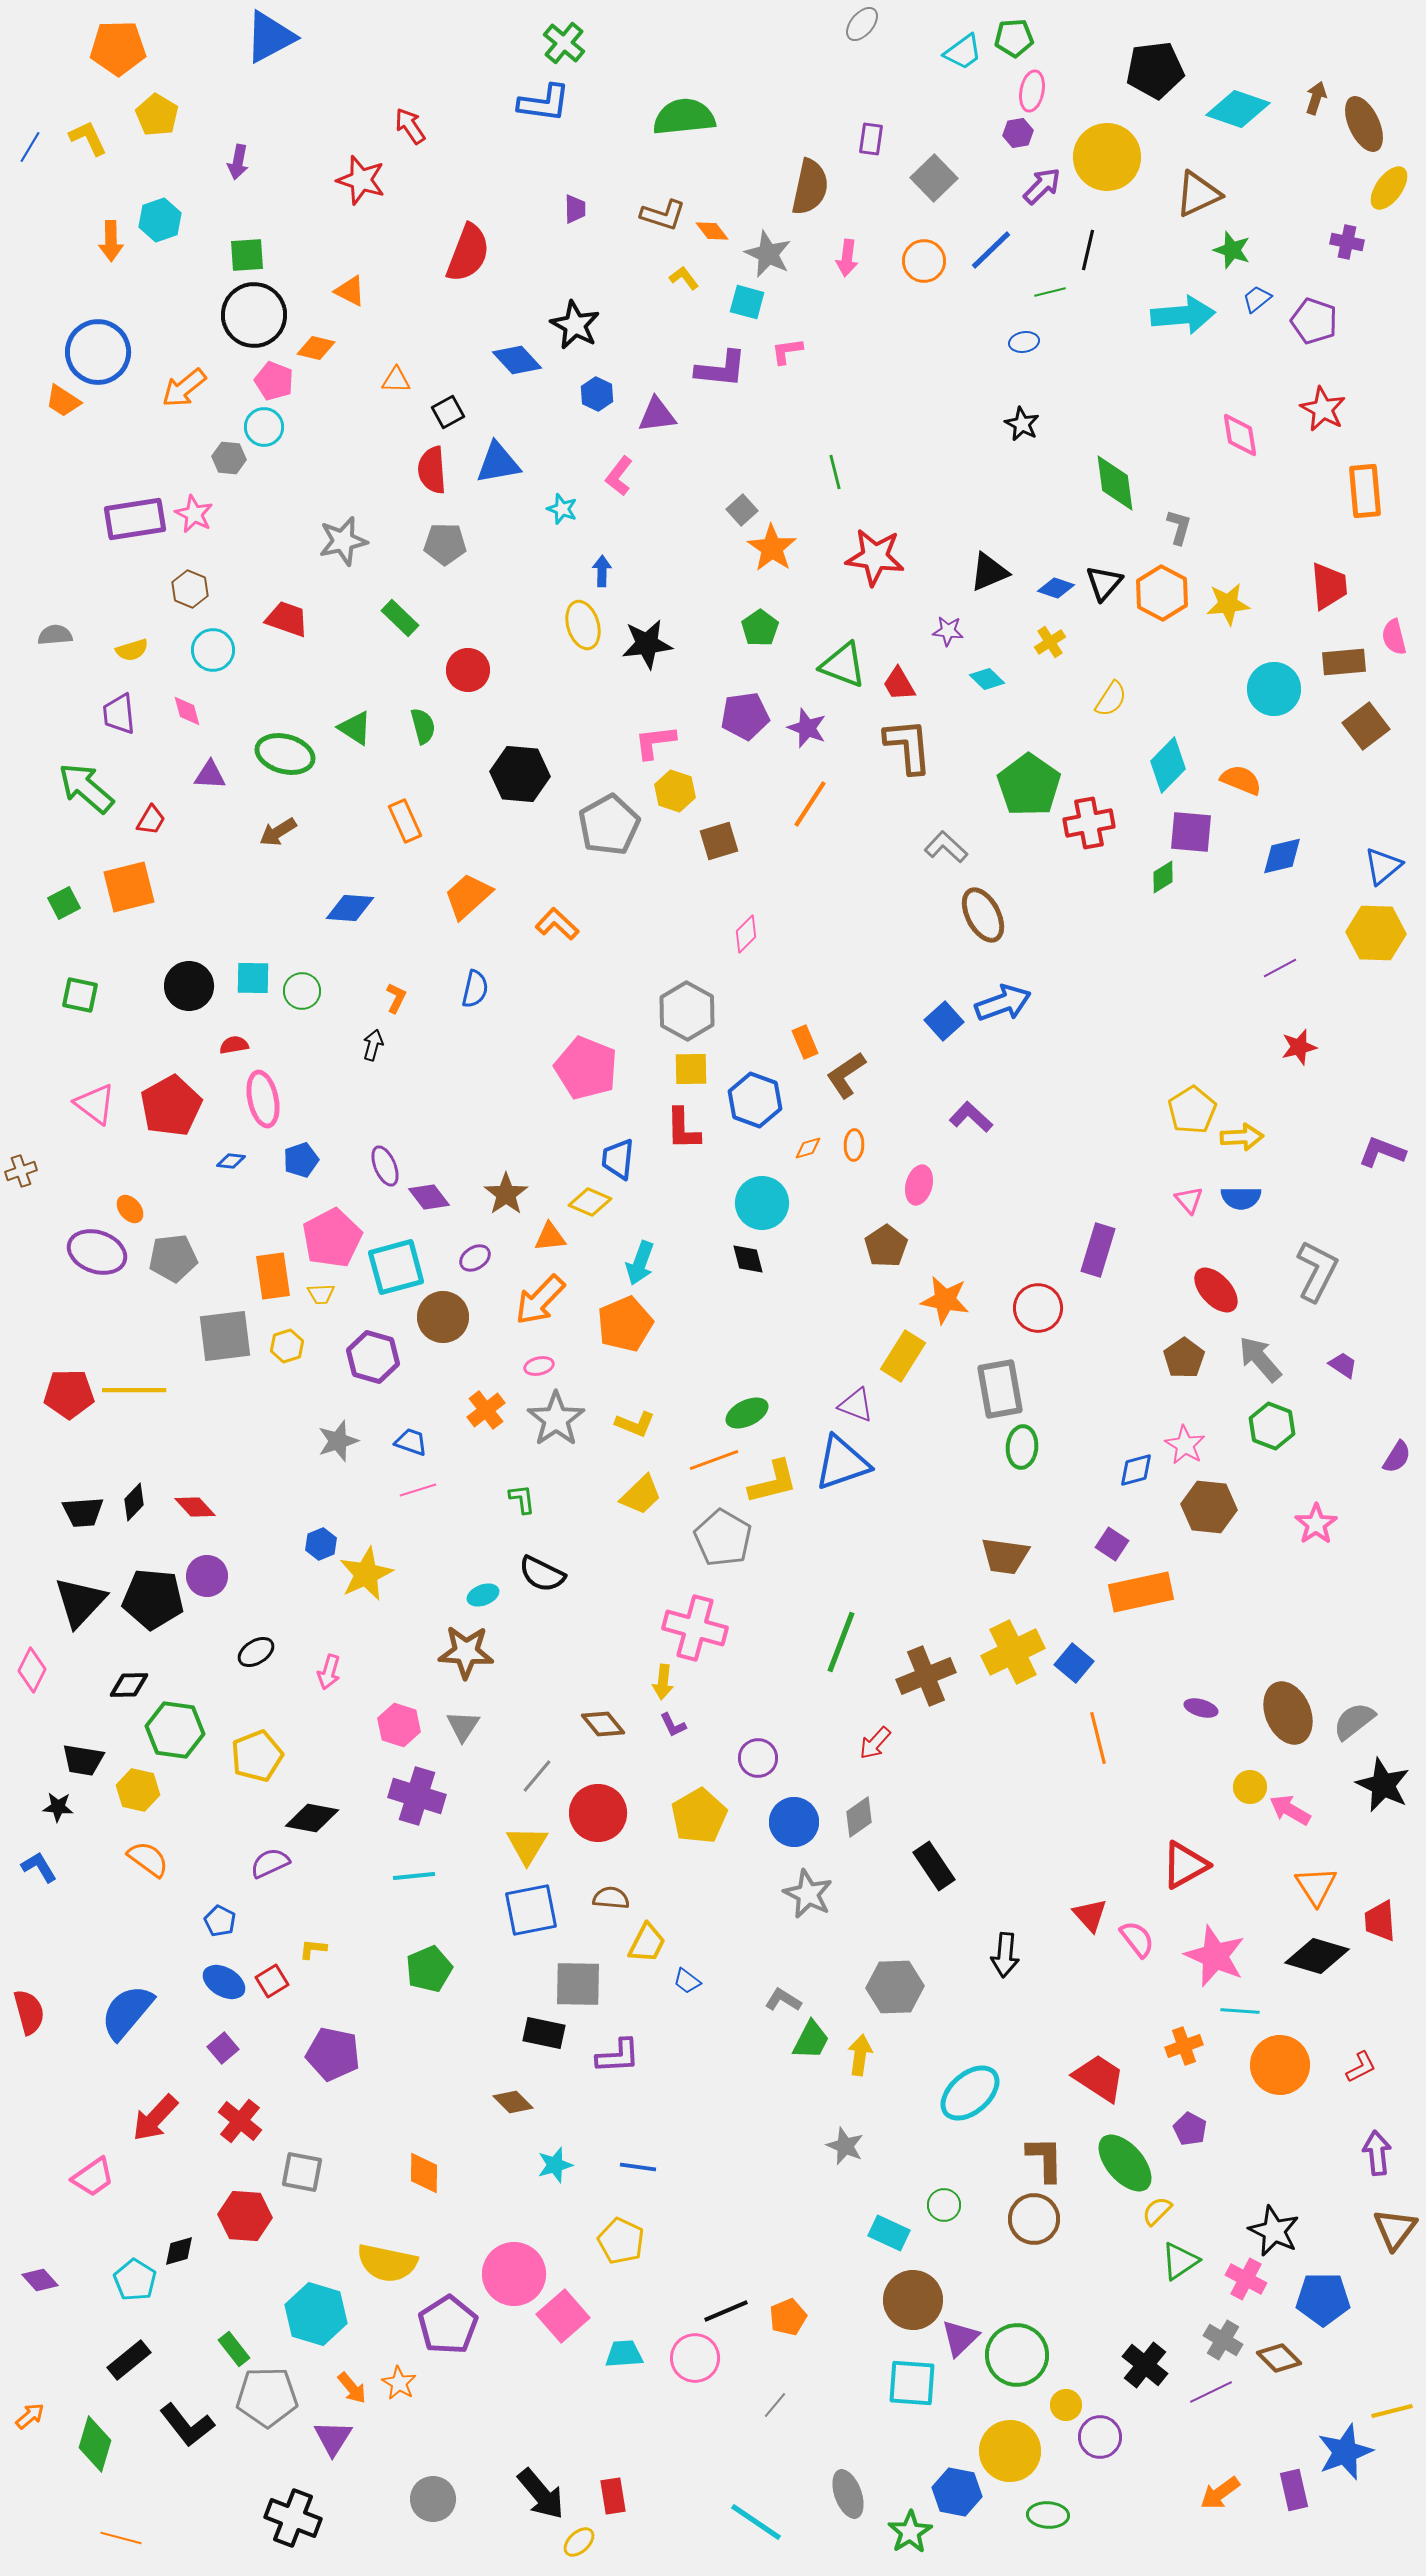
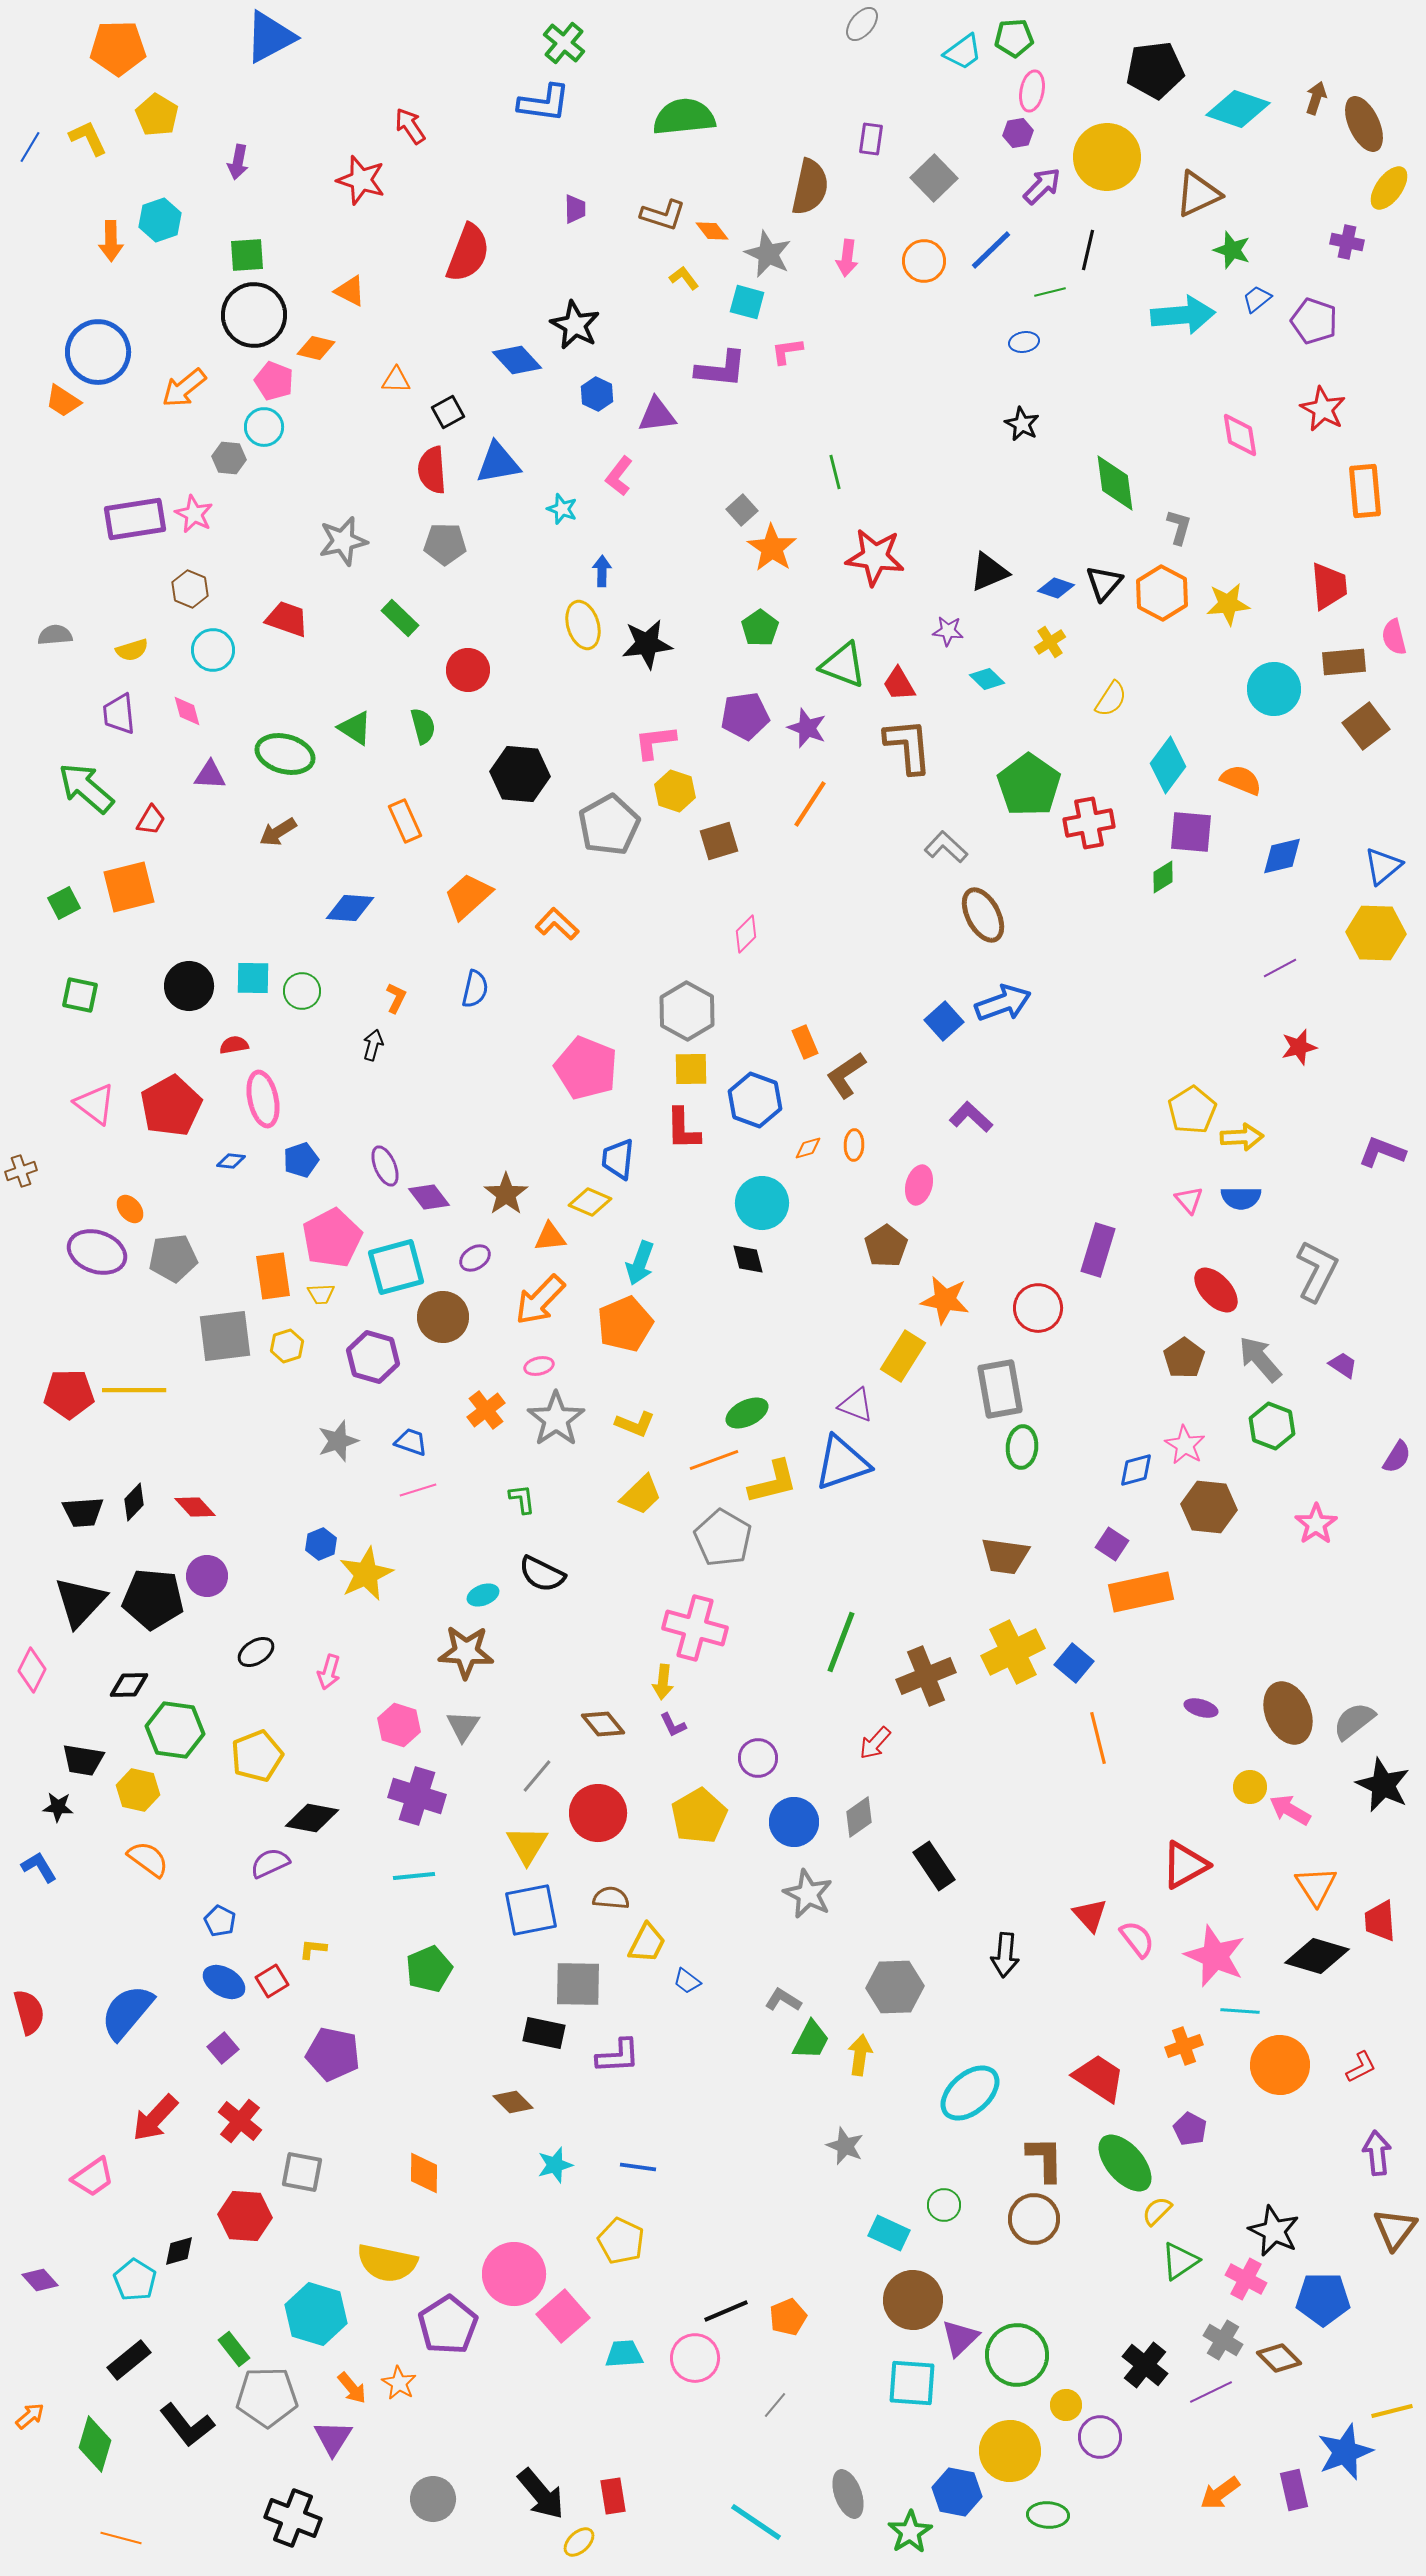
cyan diamond at (1168, 765): rotated 8 degrees counterclockwise
